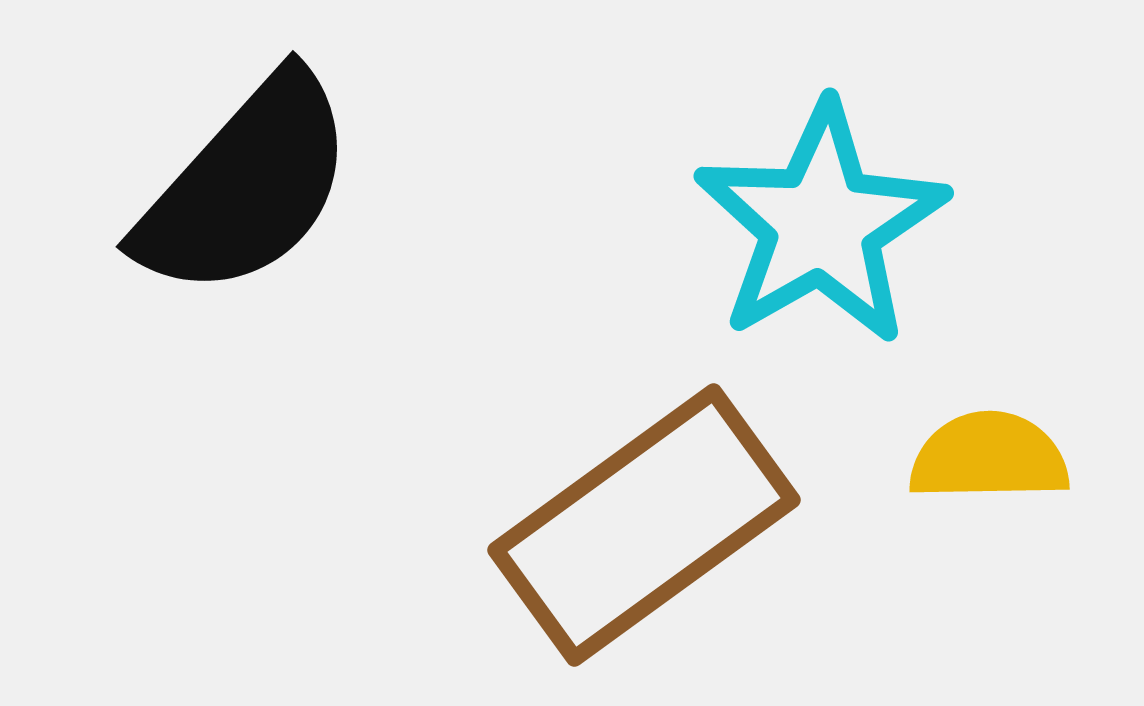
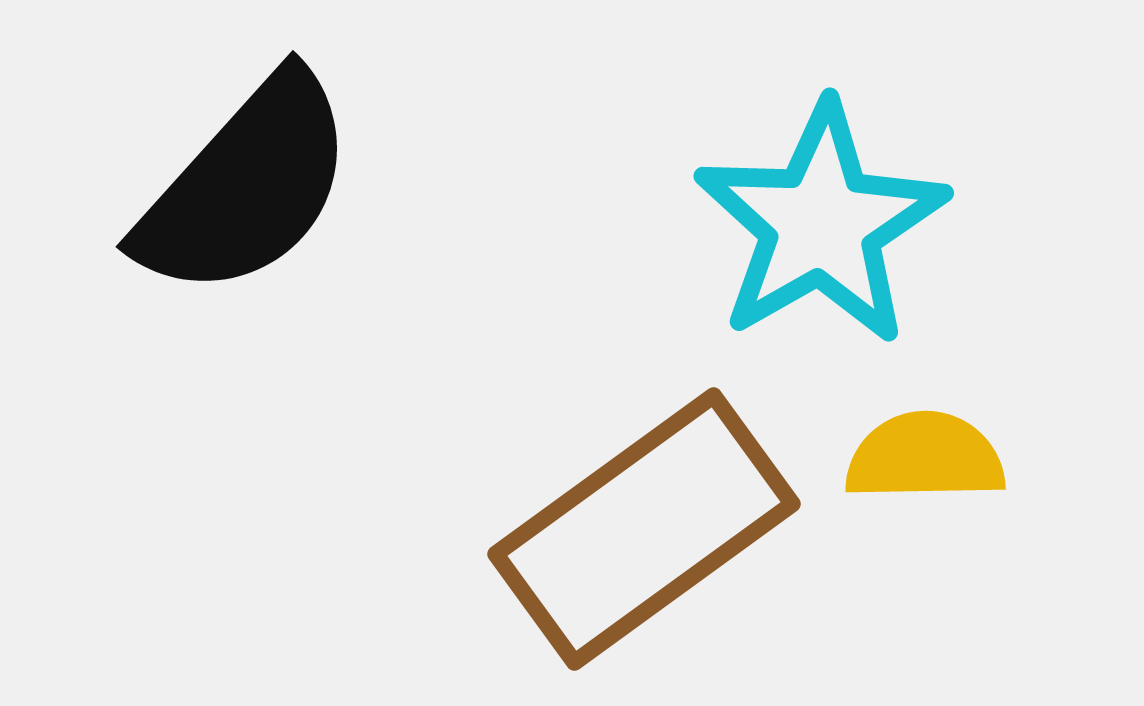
yellow semicircle: moved 64 px left
brown rectangle: moved 4 px down
